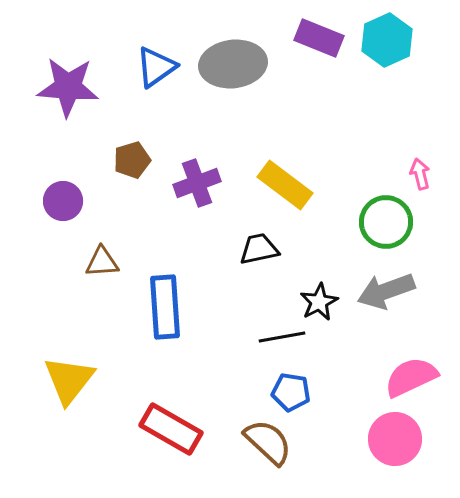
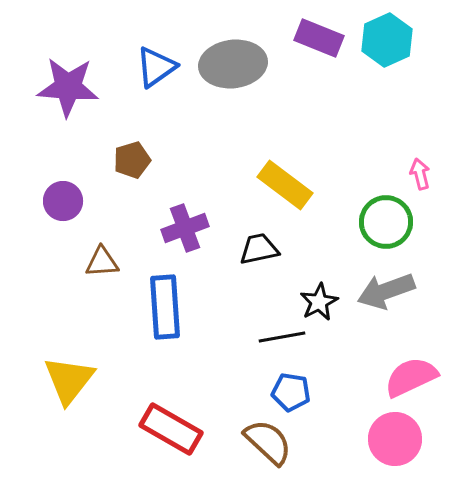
purple cross: moved 12 px left, 45 px down
